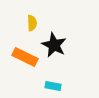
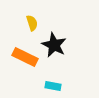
yellow semicircle: rotated 14 degrees counterclockwise
